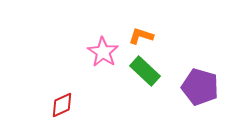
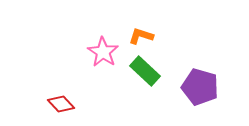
red diamond: moved 1 px left, 1 px up; rotated 72 degrees clockwise
